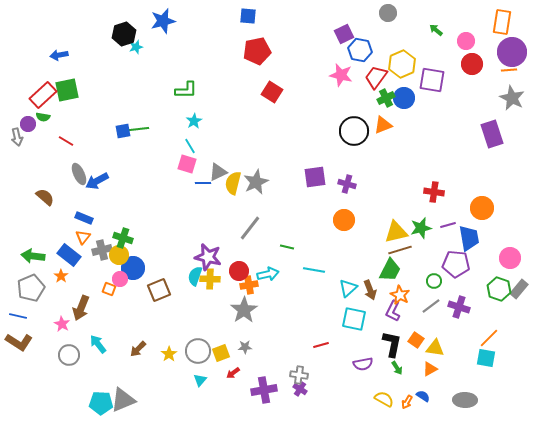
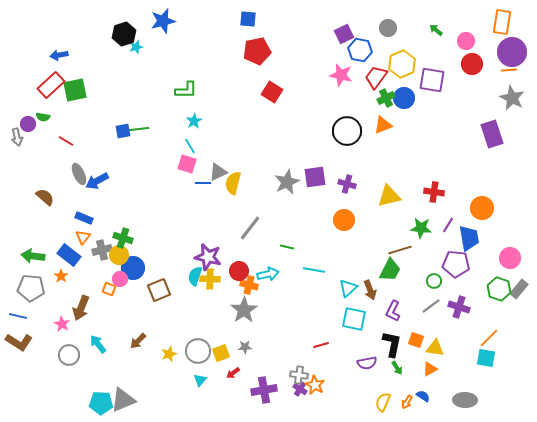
gray circle at (388, 13): moved 15 px down
blue square at (248, 16): moved 3 px down
green square at (67, 90): moved 8 px right
red rectangle at (43, 95): moved 8 px right, 10 px up
black circle at (354, 131): moved 7 px left
gray star at (256, 182): moved 31 px right
purple line at (448, 225): rotated 42 degrees counterclockwise
green star at (421, 228): rotated 20 degrees clockwise
yellow triangle at (396, 232): moved 7 px left, 36 px up
orange cross at (249, 285): rotated 24 degrees clockwise
gray pentagon at (31, 288): rotated 28 degrees clockwise
orange star at (400, 295): moved 85 px left, 90 px down
orange square at (416, 340): rotated 14 degrees counterclockwise
brown arrow at (138, 349): moved 8 px up
yellow star at (169, 354): rotated 14 degrees clockwise
purple semicircle at (363, 364): moved 4 px right, 1 px up
yellow semicircle at (384, 399): moved 1 px left, 3 px down; rotated 96 degrees counterclockwise
